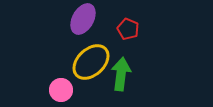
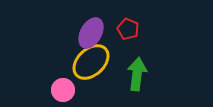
purple ellipse: moved 8 px right, 14 px down
green arrow: moved 16 px right
pink circle: moved 2 px right
